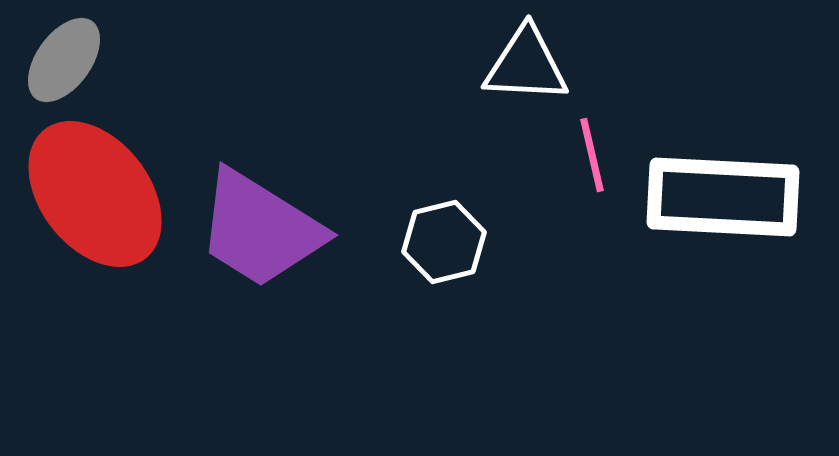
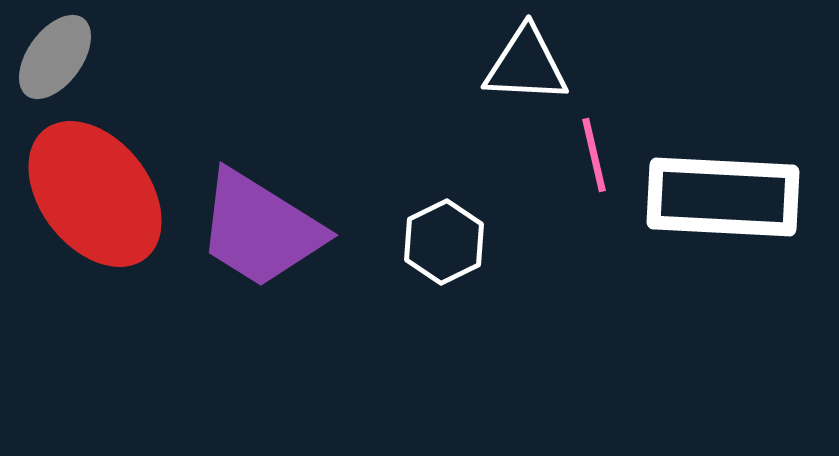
gray ellipse: moved 9 px left, 3 px up
pink line: moved 2 px right
white hexagon: rotated 12 degrees counterclockwise
